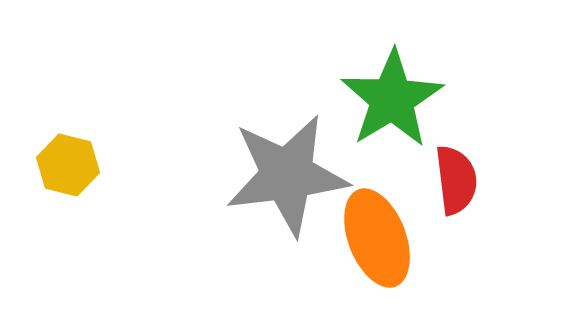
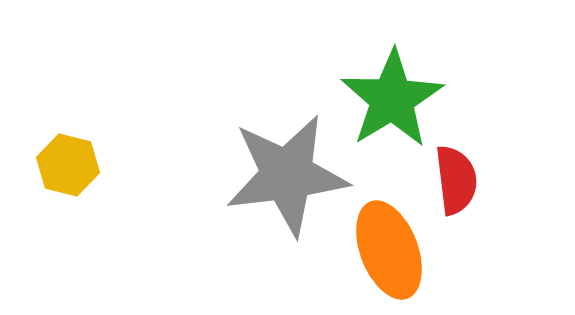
orange ellipse: moved 12 px right, 12 px down
